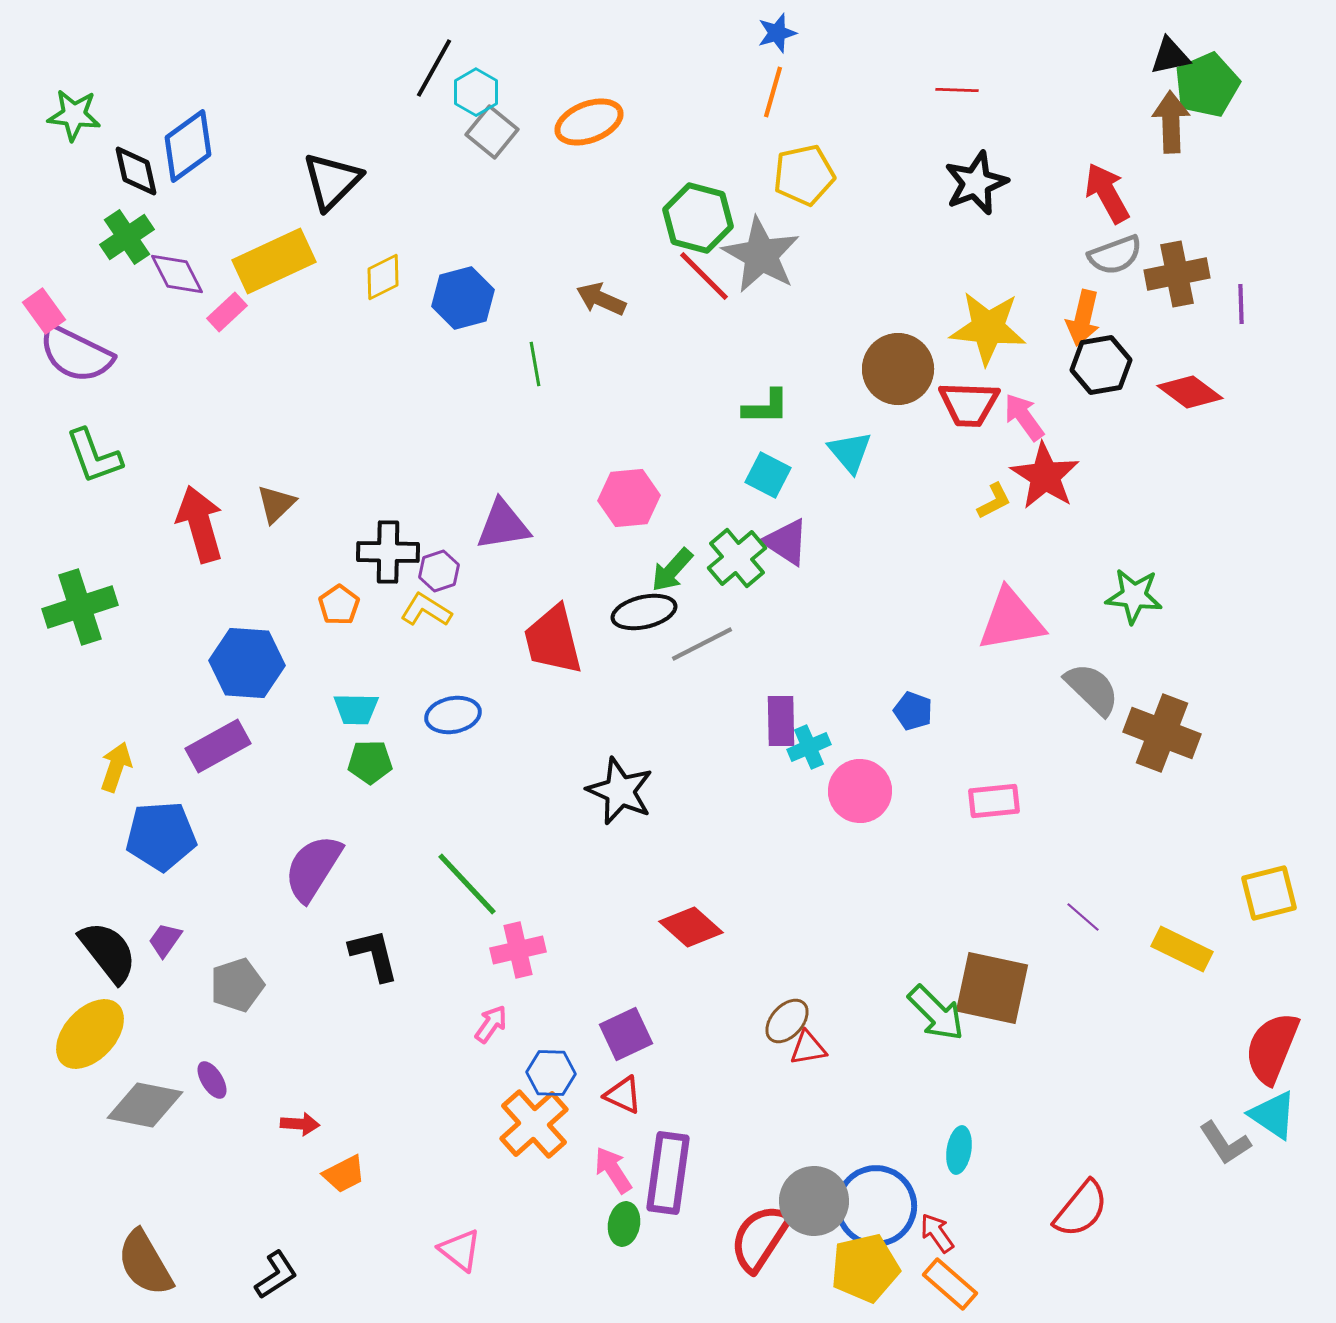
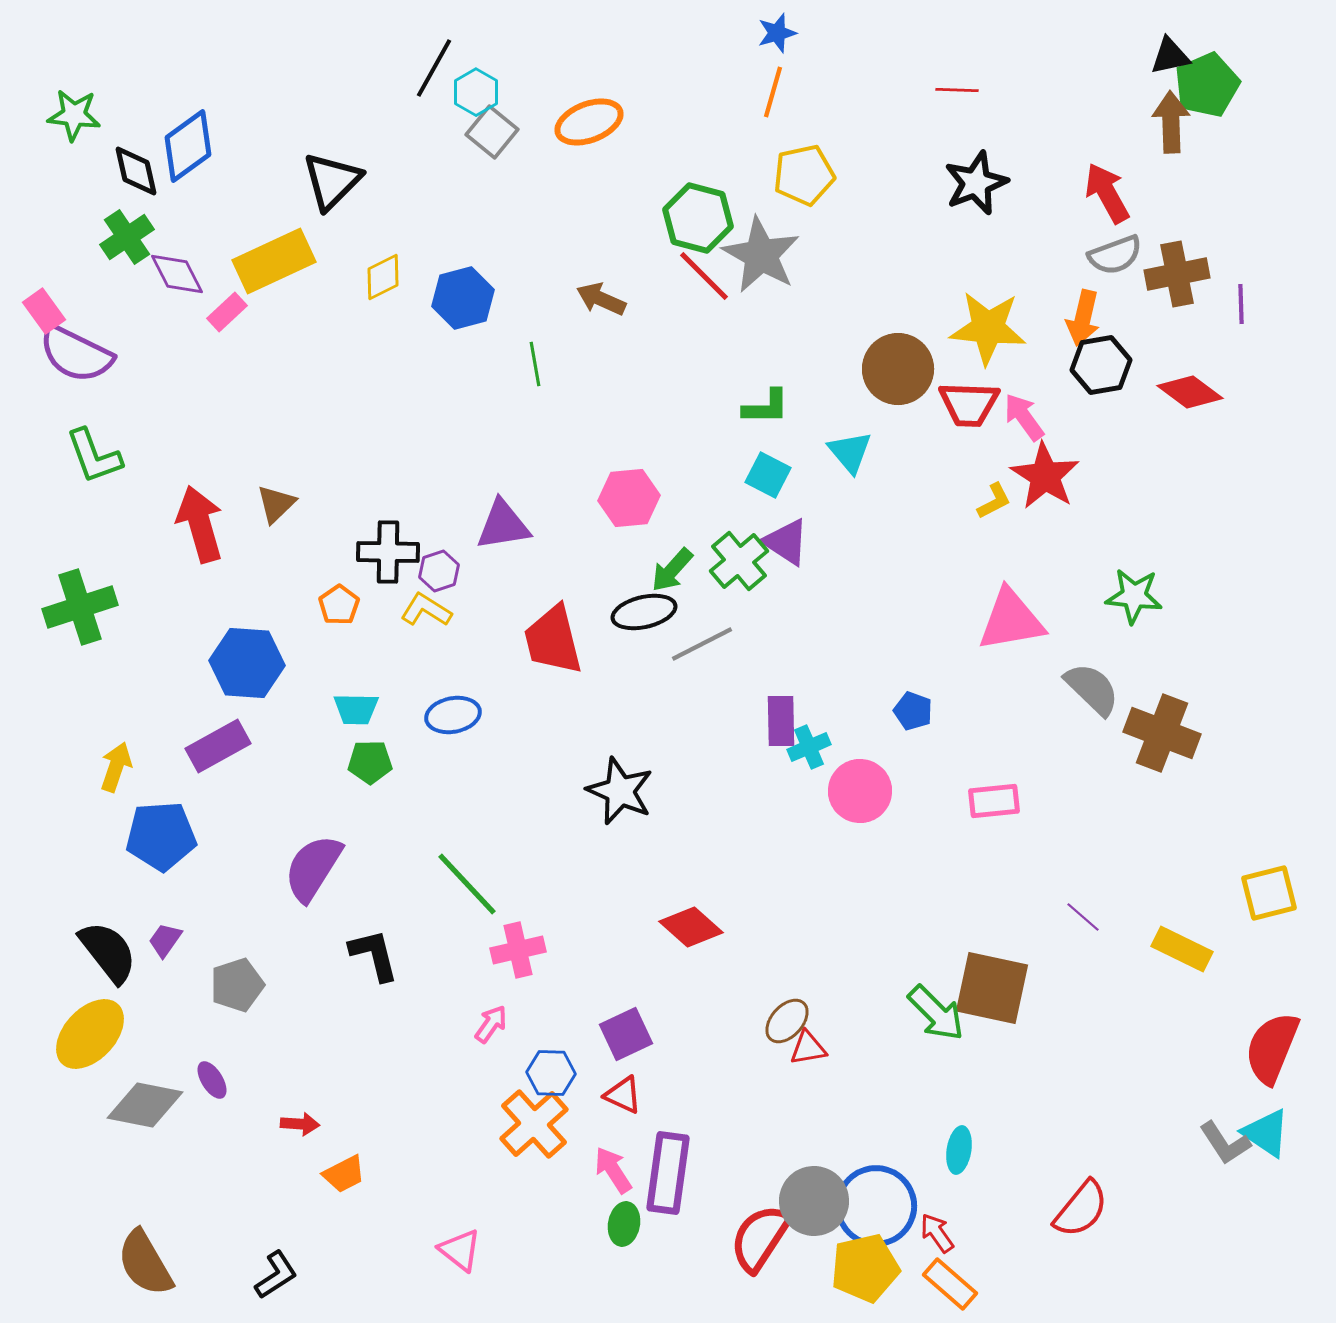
green cross at (737, 558): moved 2 px right, 3 px down
cyan triangle at (1273, 1115): moved 7 px left, 18 px down
